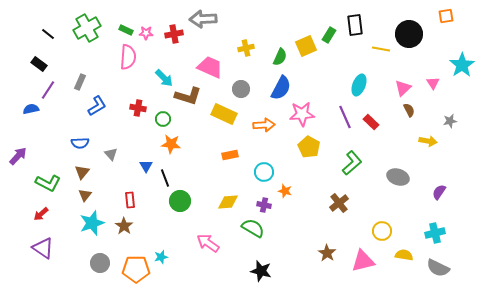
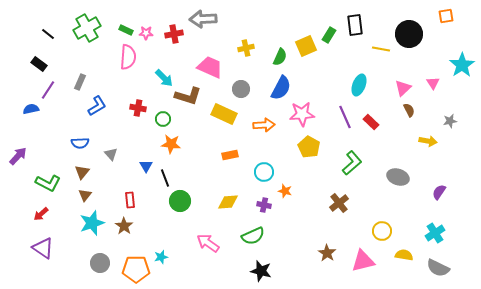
green semicircle at (253, 228): moved 8 px down; rotated 125 degrees clockwise
cyan cross at (435, 233): rotated 18 degrees counterclockwise
